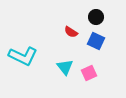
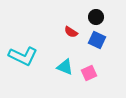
blue square: moved 1 px right, 1 px up
cyan triangle: rotated 30 degrees counterclockwise
